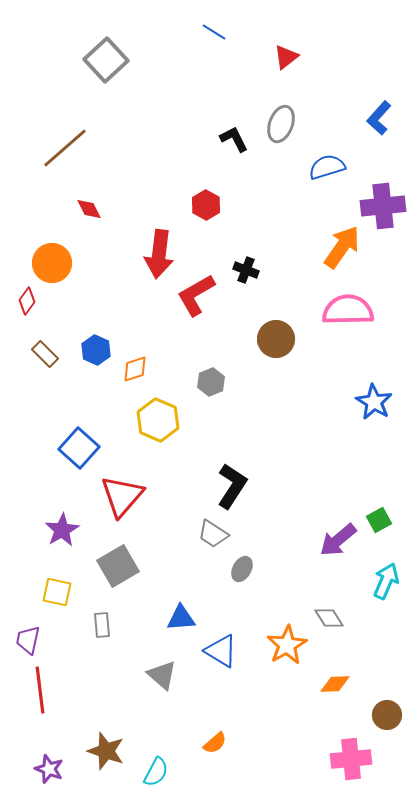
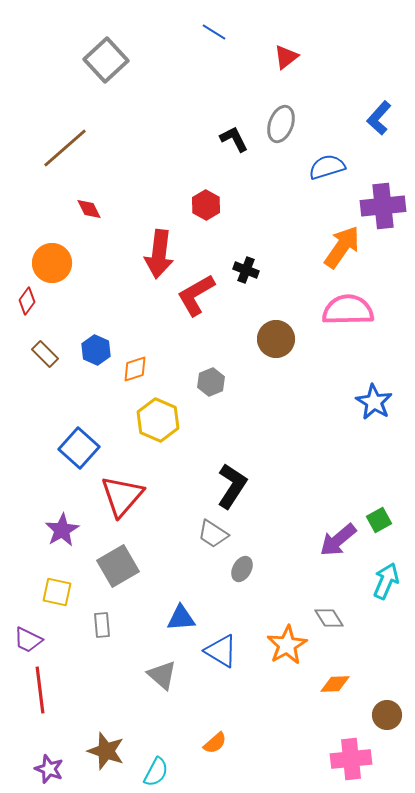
purple trapezoid at (28, 640): rotated 76 degrees counterclockwise
